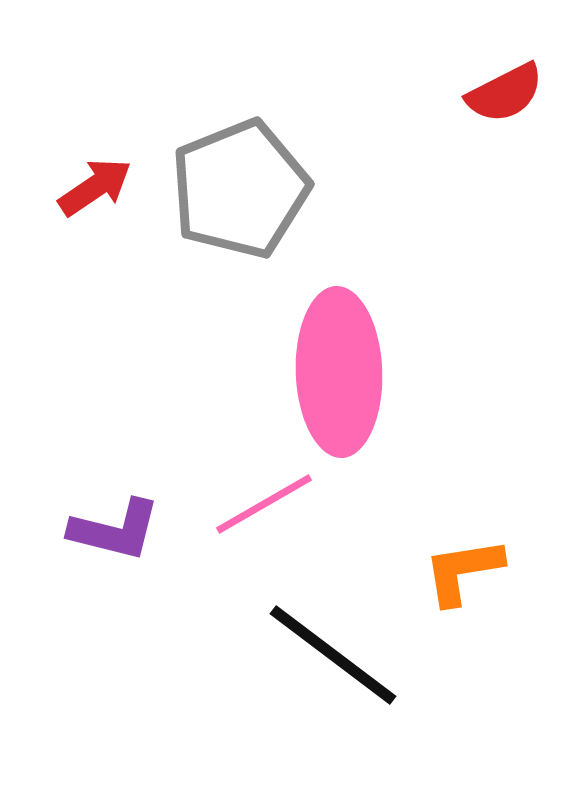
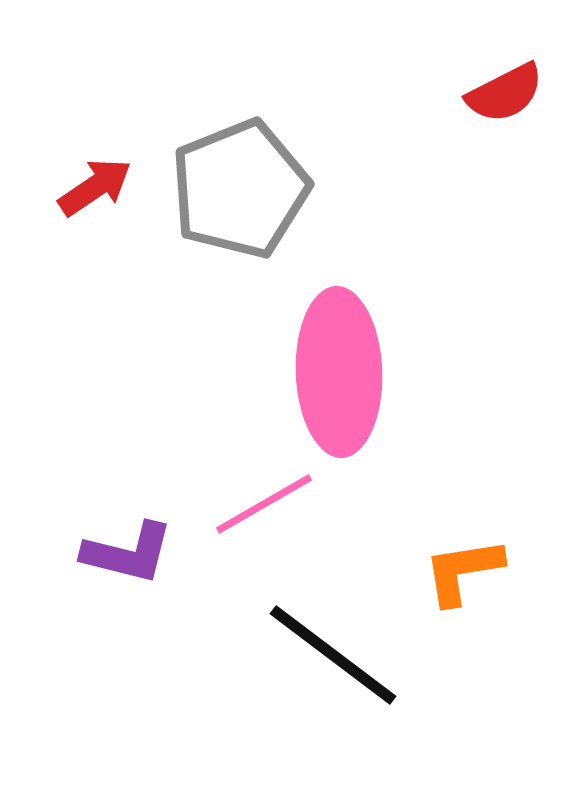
purple L-shape: moved 13 px right, 23 px down
